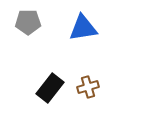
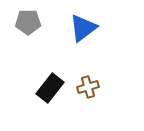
blue triangle: rotated 28 degrees counterclockwise
